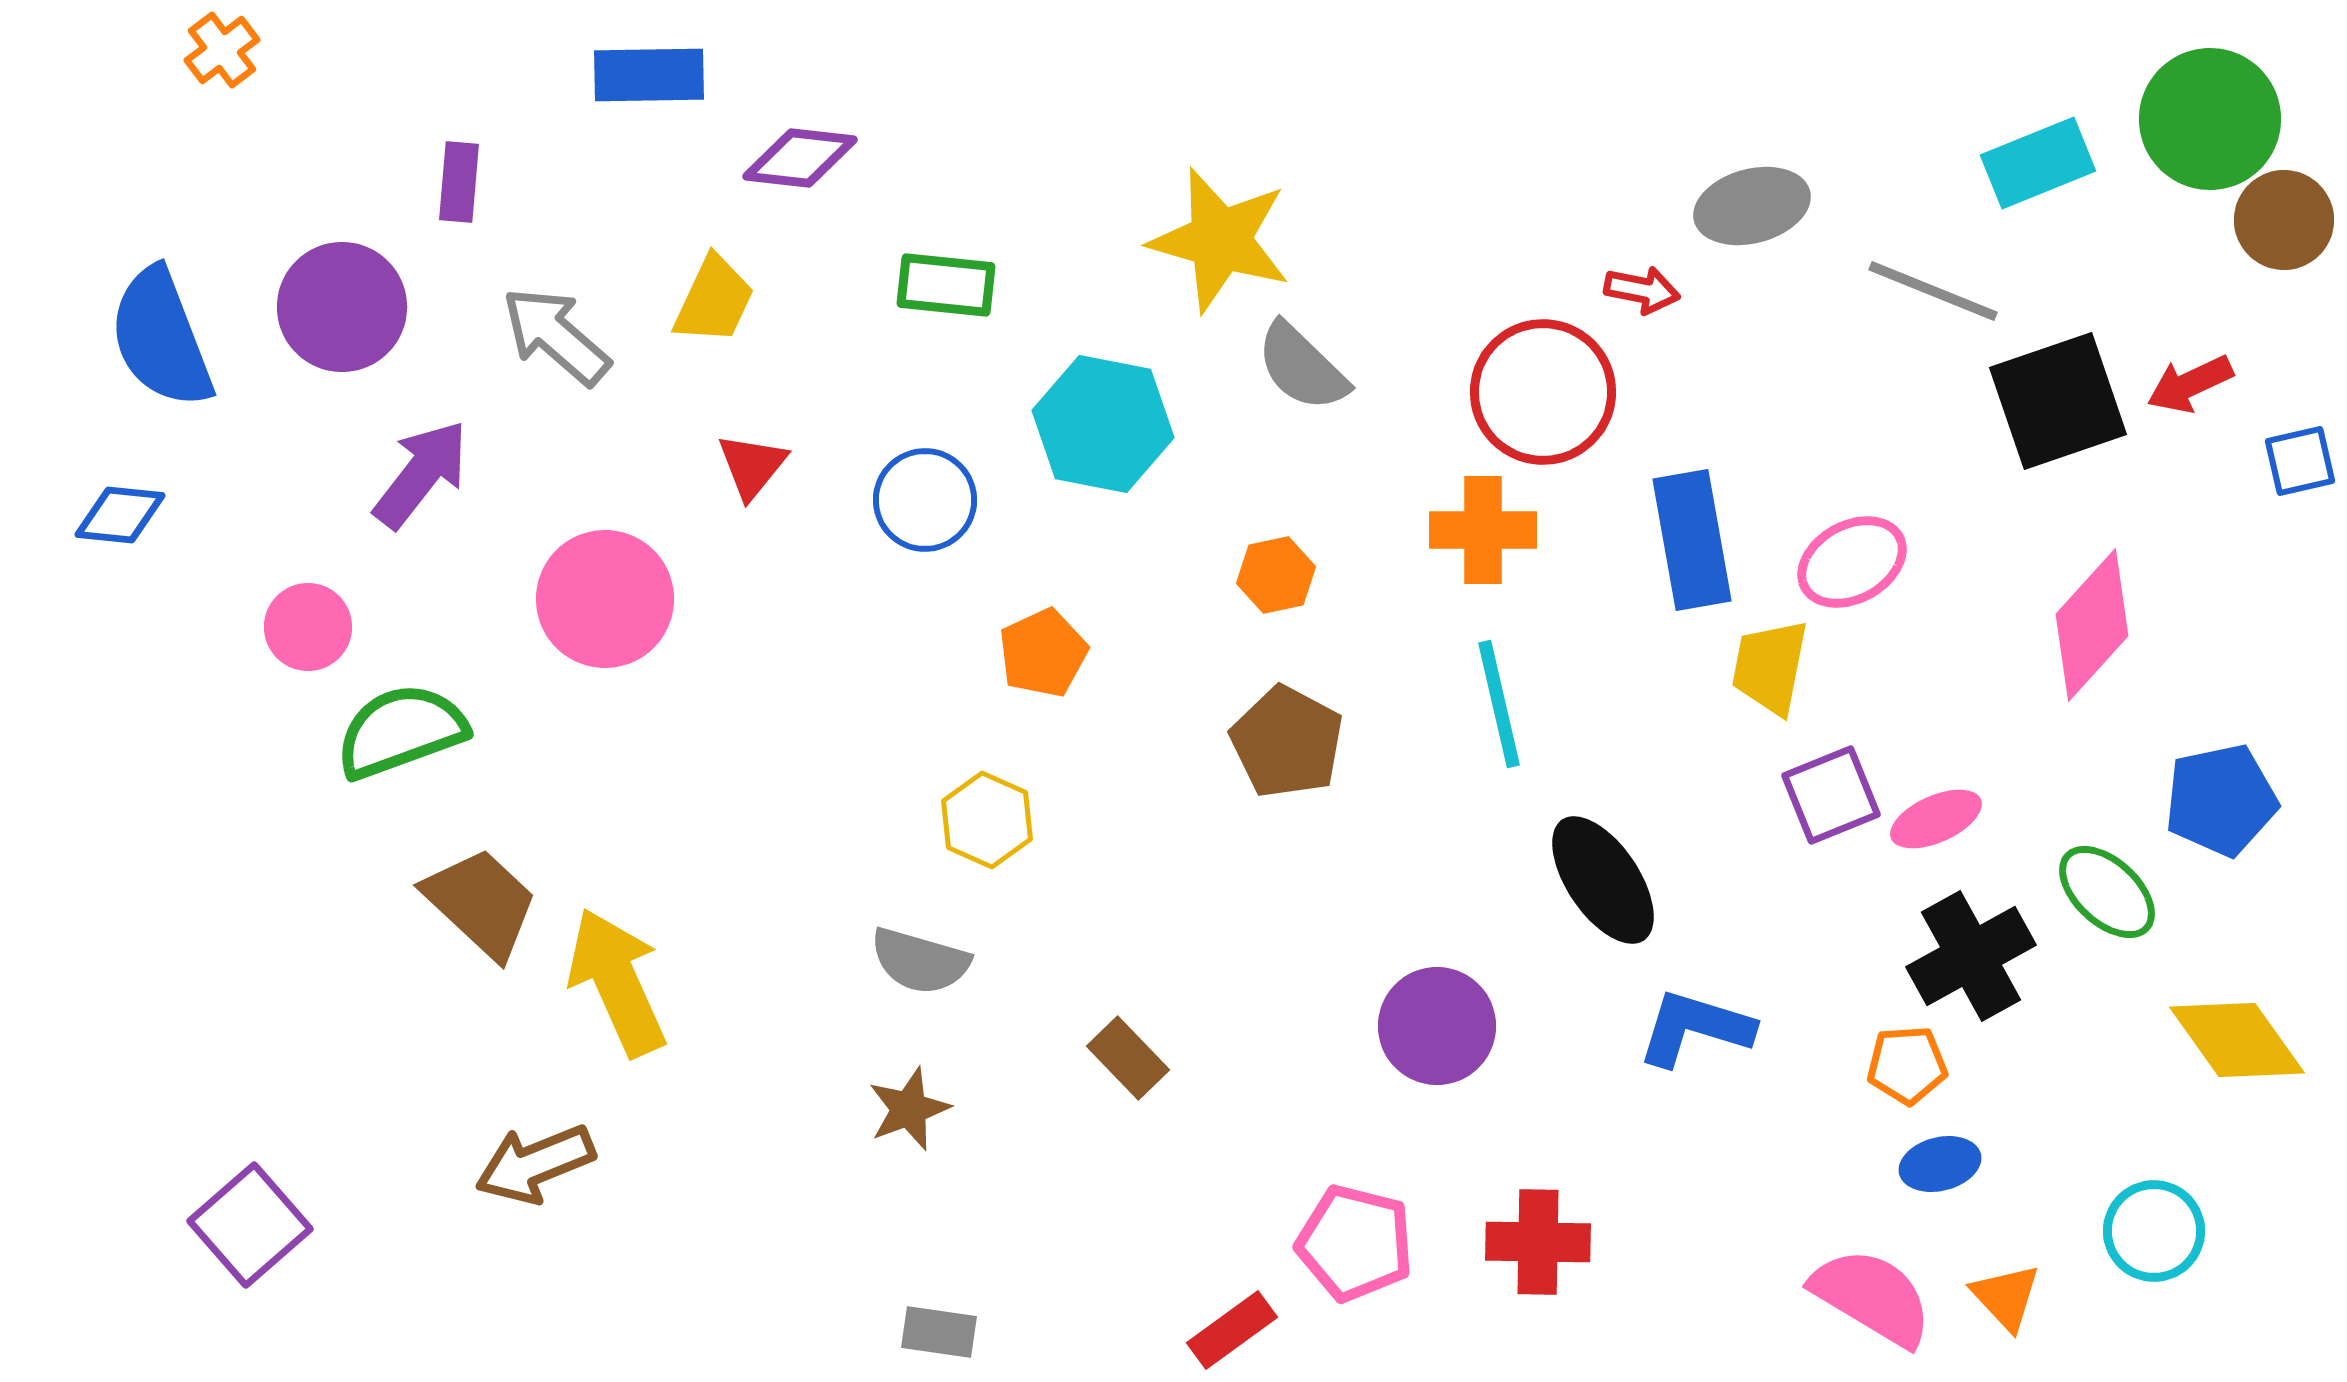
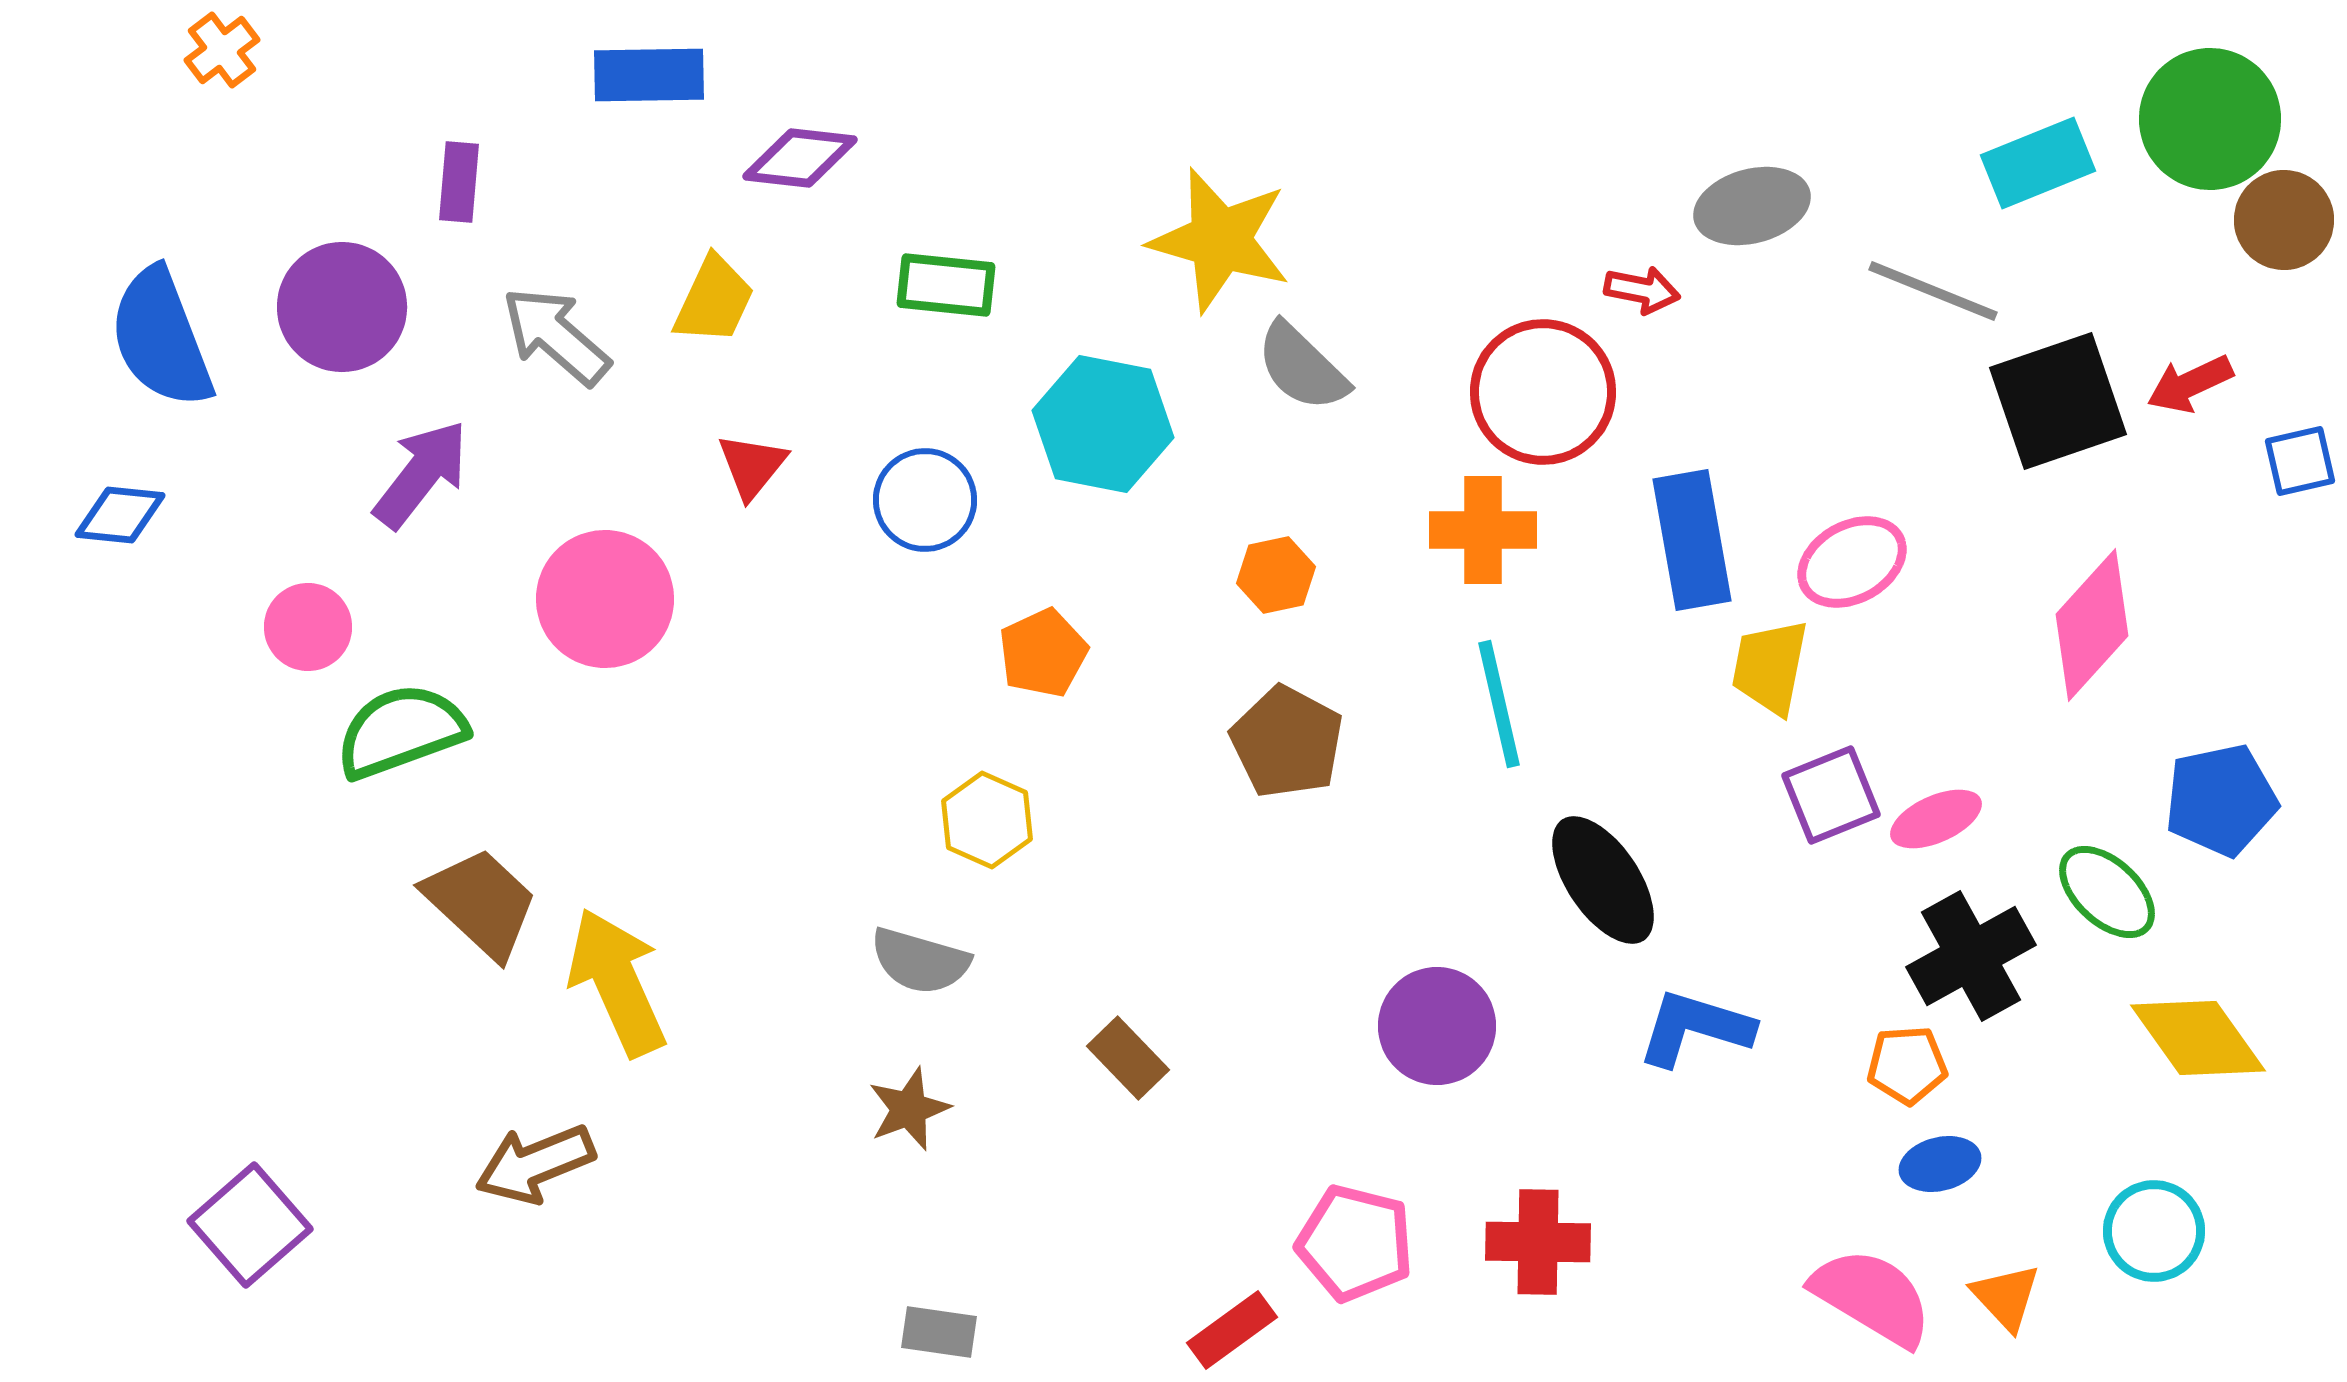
yellow diamond at (2237, 1040): moved 39 px left, 2 px up
